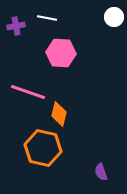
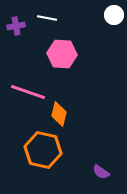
white circle: moved 2 px up
pink hexagon: moved 1 px right, 1 px down
orange hexagon: moved 2 px down
purple semicircle: rotated 36 degrees counterclockwise
